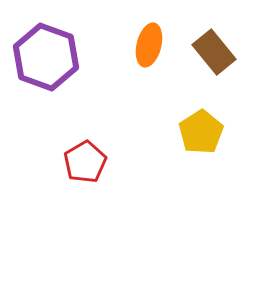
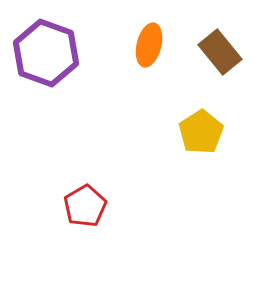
brown rectangle: moved 6 px right
purple hexagon: moved 4 px up
red pentagon: moved 44 px down
